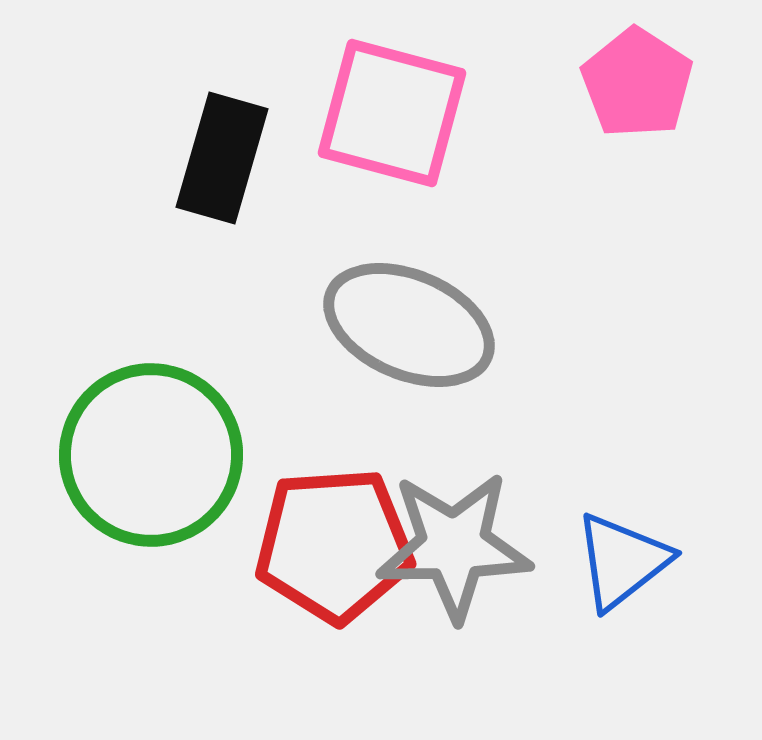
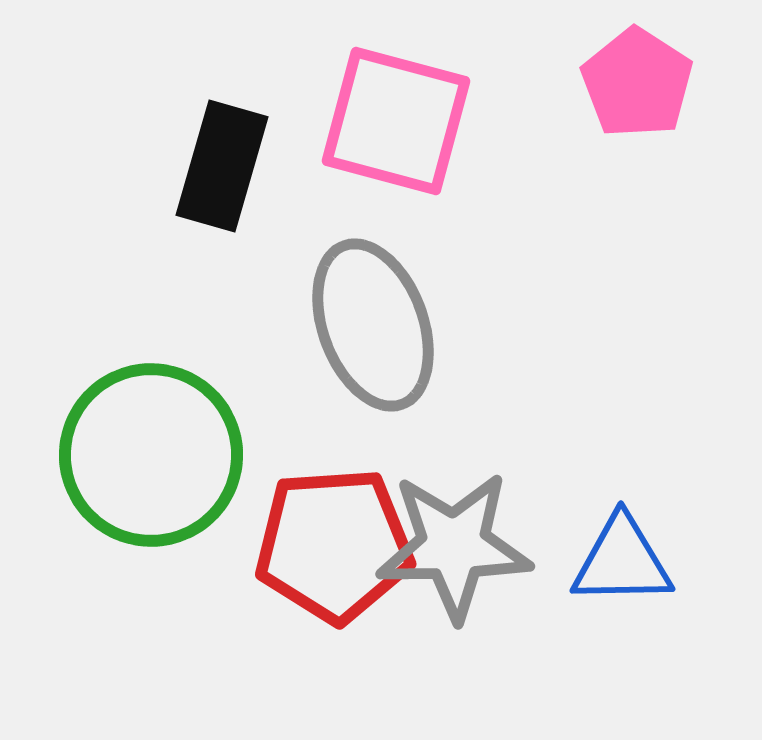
pink square: moved 4 px right, 8 px down
black rectangle: moved 8 px down
gray ellipse: moved 36 px left; rotated 47 degrees clockwise
blue triangle: rotated 37 degrees clockwise
